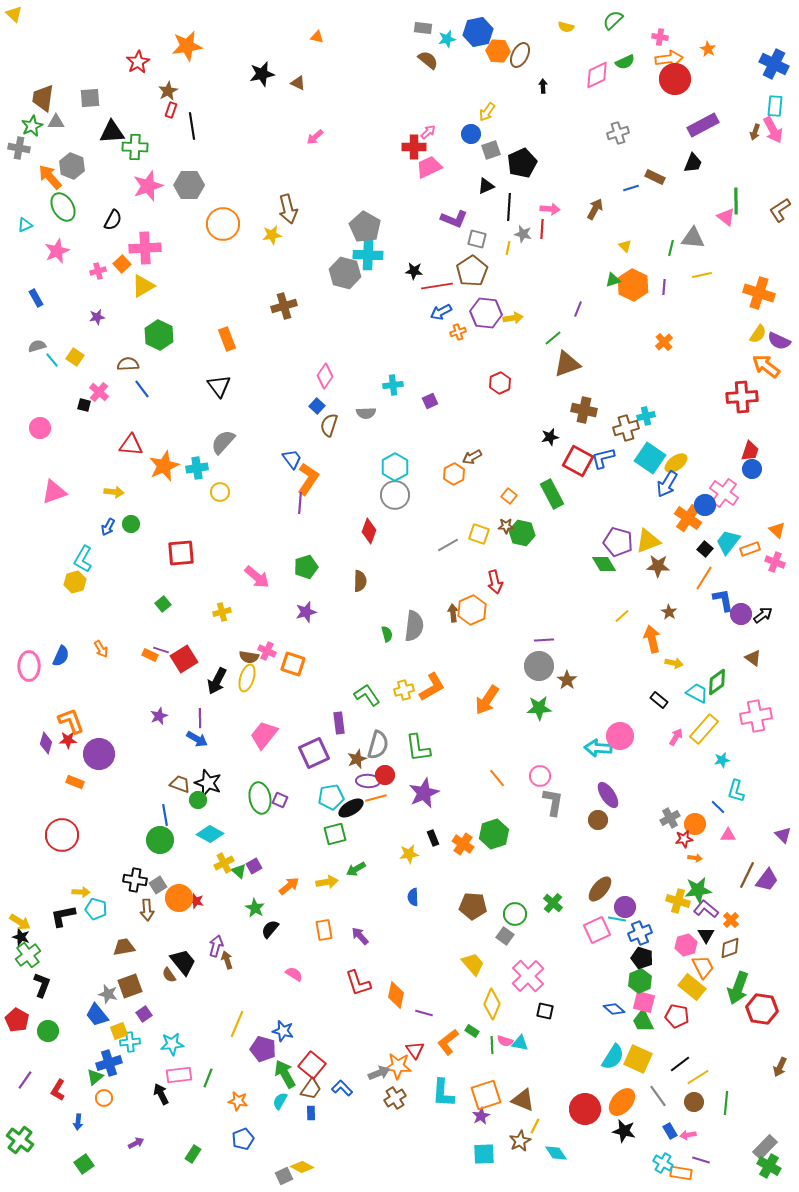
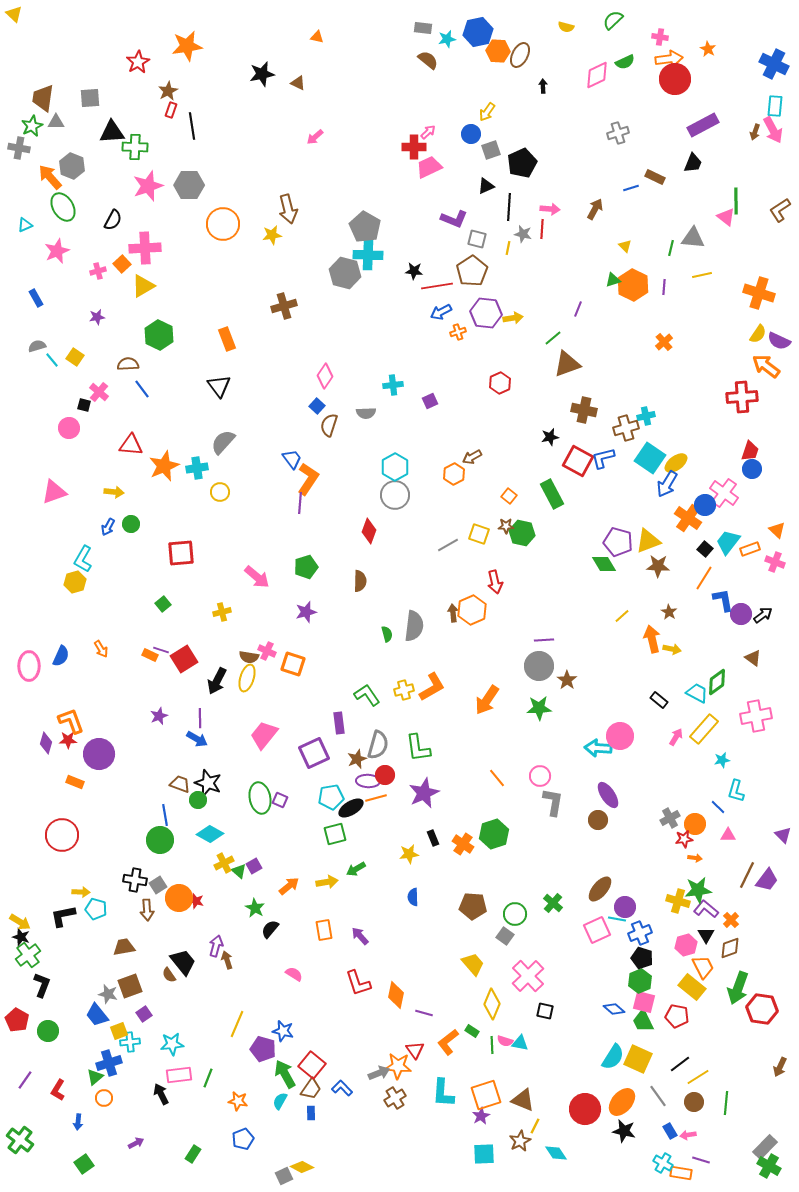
pink circle at (40, 428): moved 29 px right
yellow arrow at (674, 663): moved 2 px left, 14 px up
